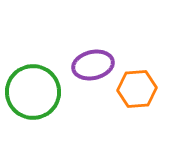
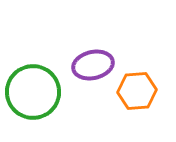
orange hexagon: moved 2 px down
